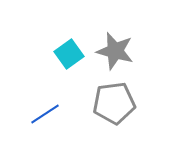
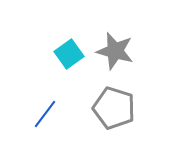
gray pentagon: moved 5 px down; rotated 24 degrees clockwise
blue line: rotated 20 degrees counterclockwise
